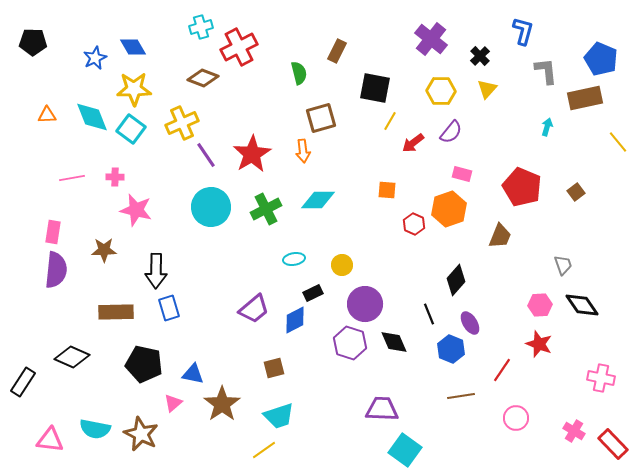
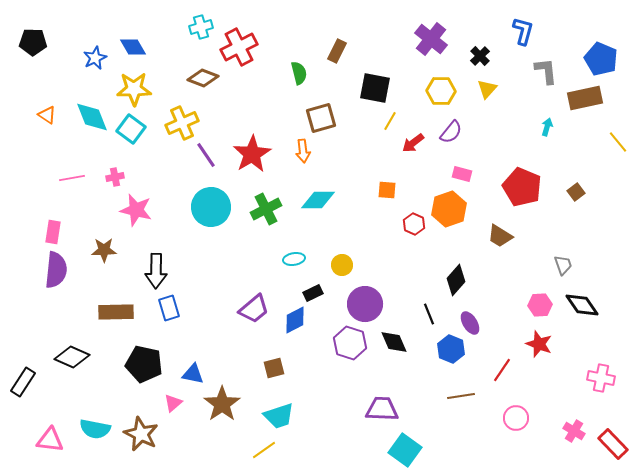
orange triangle at (47, 115): rotated 36 degrees clockwise
pink cross at (115, 177): rotated 12 degrees counterclockwise
brown trapezoid at (500, 236): rotated 100 degrees clockwise
